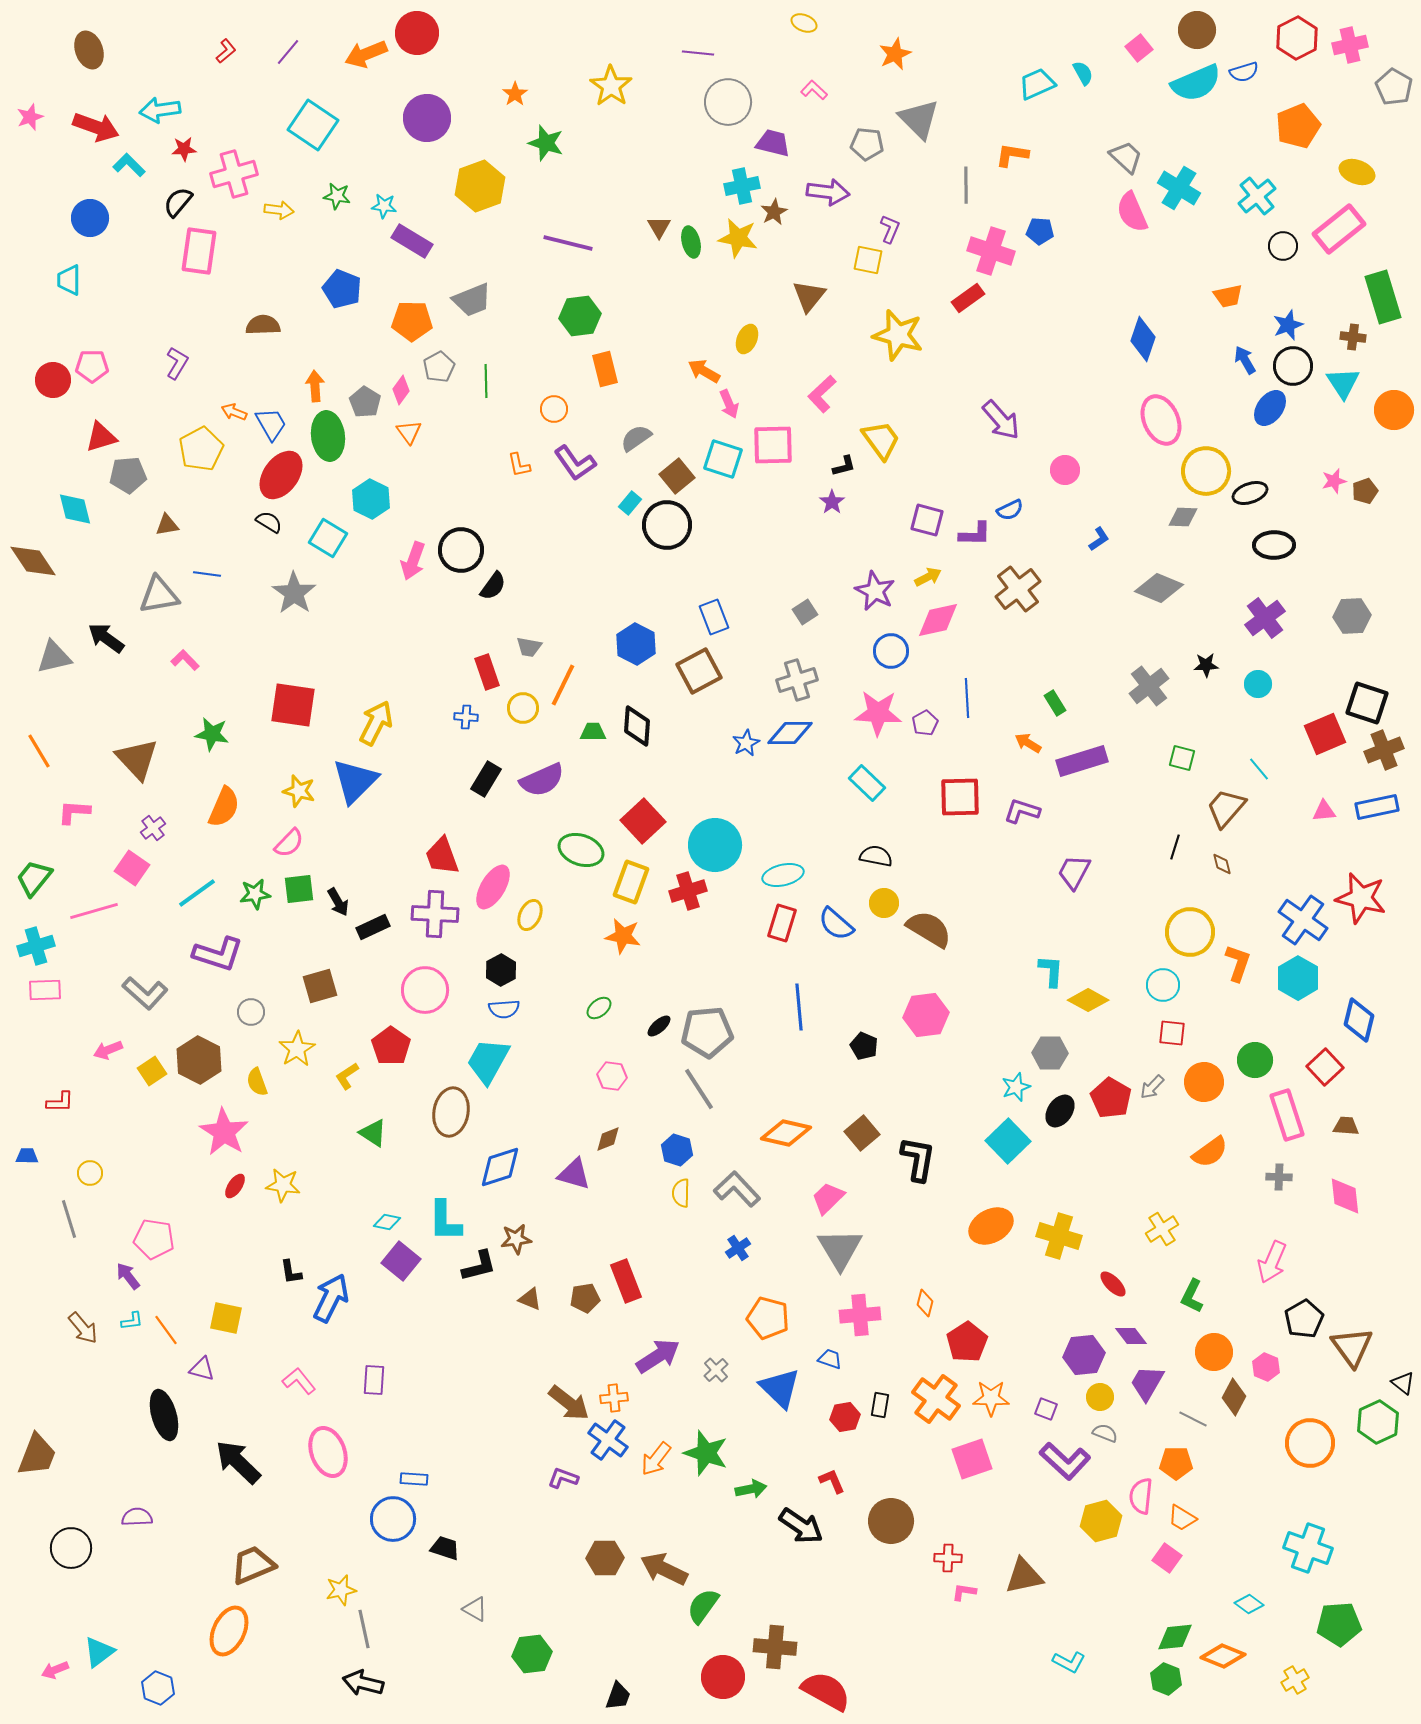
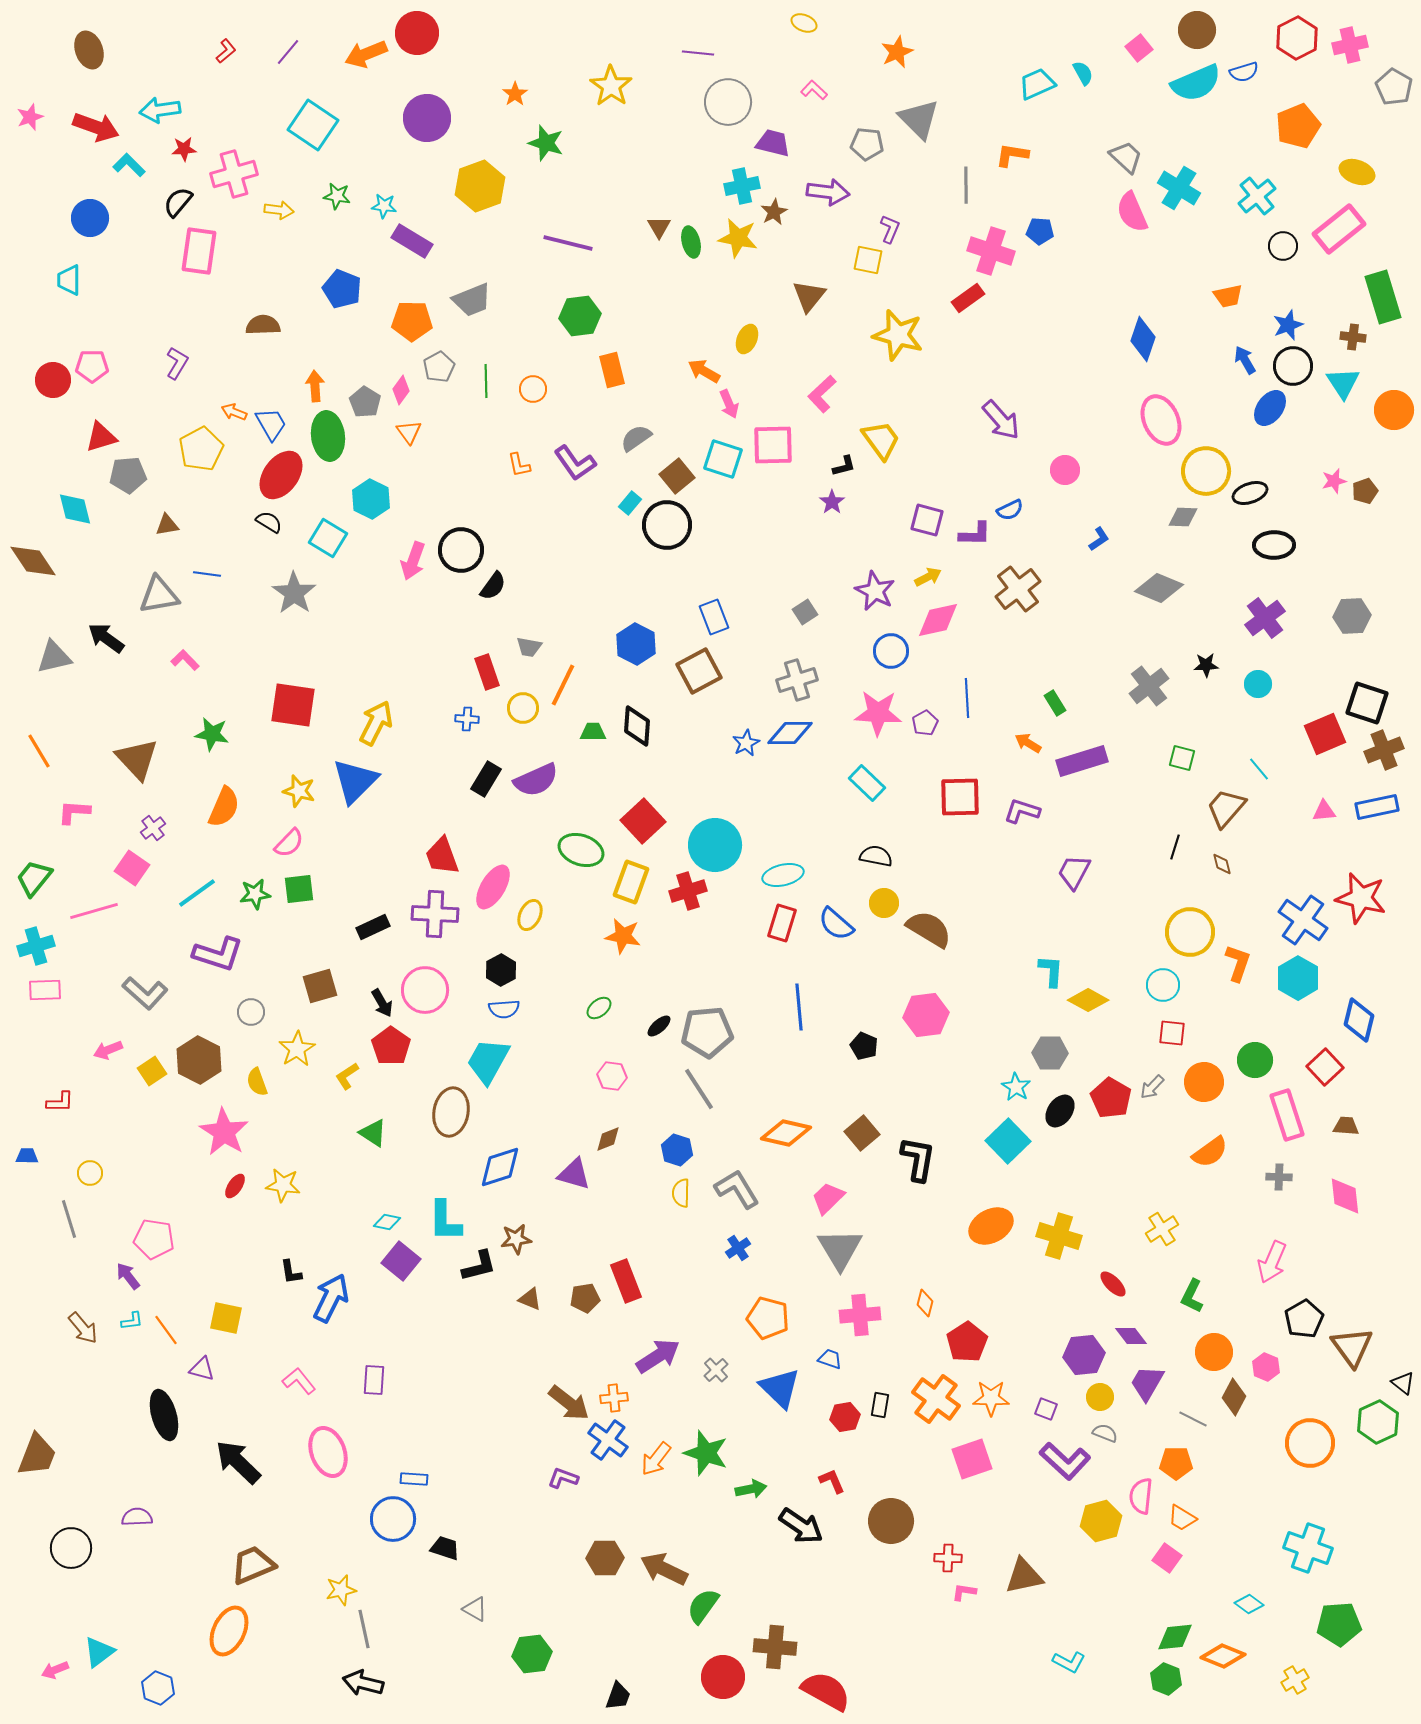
orange star at (895, 54): moved 2 px right, 2 px up
orange rectangle at (605, 369): moved 7 px right, 1 px down
orange circle at (554, 409): moved 21 px left, 20 px up
blue cross at (466, 717): moved 1 px right, 2 px down
purple semicircle at (542, 780): moved 6 px left
black arrow at (338, 902): moved 44 px right, 101 px down
cyan star at (1016, 1087): rotated 20 degrees counterclockwise
gray L-shape at (737, 1189): rotated 12 degrees clockwise
